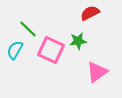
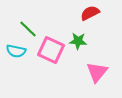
green star: rotated 12 degrees clockwise
cyan semicircle: moved 1 px right, 1 px down; rotated 108 degrees counterclockwise
pink triangle: rotated 15 degrees counterclockwise
